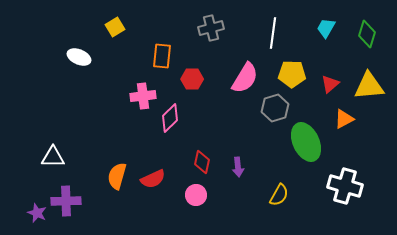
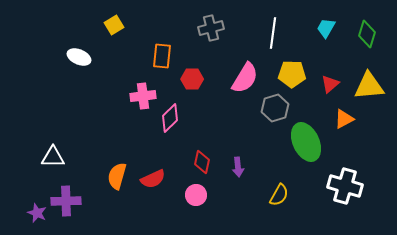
yellow square: moved 1 px left, 2 px up
